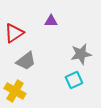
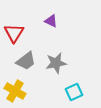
purple triangle: rotated 24 degrees clockwise
red triangle: rotated 25 degrees counterclockwise
gray star: moved 25 px left, 9 px down
cyan square: moved 12 px down
